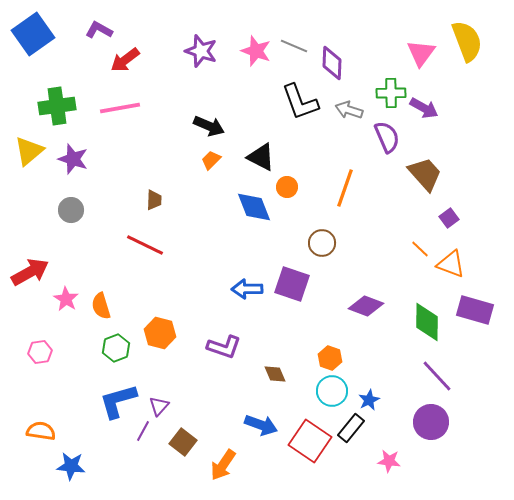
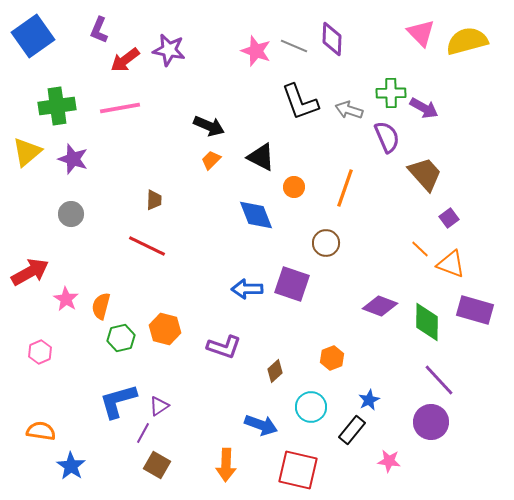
purple L-shape at (99, 30): rotated 96 degrees counterclockwise
blue square at (33, 34): moved 2 px down
yellow semicircle at (467, 41): rotated 84 degrees counterclockwise
purple star at (201, 51): moved 32 px left, 1 px up; rotated 8 degrees counterclockwise
pink triangle at (421, 53): moved 20 px up; rotated 20 degrees counterclockwise
purple diamond at (332, 63): moved 24 px up
yellow triangle at (29, 151): moved 2 px left, 1 px down
orange circle at (287, 187): moved 7 px right
blue diamond at (254, 207): moved 2 px right, 8 px down
gray circle at (71, 210): moved 4 px down
brown circle at (322, 243): moved 4 px right
red line at (145, 245): moved 2 px right, 1 px down
orange semicircle at (101, 306): rotated 32 degrees clockwise
purple diamond at (366, 306): moved 14 px right
orange hexagon at (160, 333): moved 5 px right, 4 px up
green hexagon at (116, 348): moved 5 px right, 10 px up; rotated 8 degrees clockwise
pink hexagon at (40, 352): rotated 15 degrees counterclockwise
orange hexagon at (330, 358): moved 2 px right; rotated 20 degrees clockwise
brown diamond at (275, 374): moved 3 px up; rotated 70 degrees clockwise
purple line at (437, 376): moved 2 px right, 4 px down
cyan circle at (332, 391): moved 21 px left, 16 px down
purple triangle at (159, 406): rotated 15 degrees clockwise
black rectangle at (351, 428): moved 1 px right, 2 px down
purple line at (143, 431): moved 2 px down
red square at (310, 441): moved 12 px left, 29 px down; rotated 21 degrees counterclockwise
brown square at (183, 442): moved 26 px left, 23 px down; rotated 8 degrees counterclockwise
orange arrow at (223, 465): moved 3 px right; rotated 32 degrees counterclockwise
blue star at (71, 466): rotated 28 degrees clockwise
